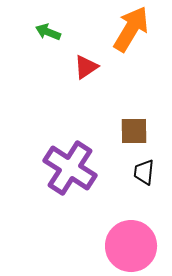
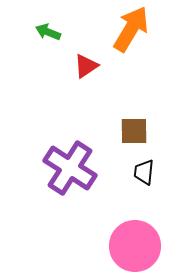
red triangle: moved 1 px up
pink circle: moved 4 px right
